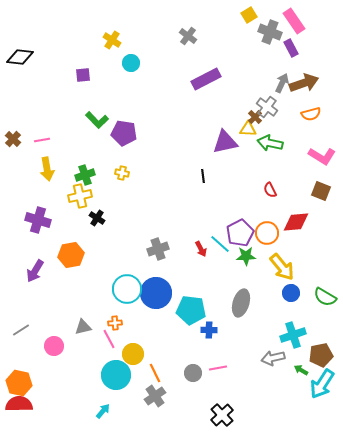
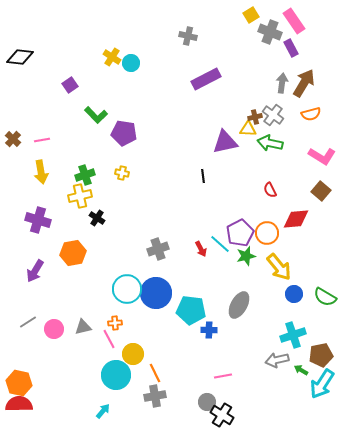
yellow square at (249, 15): moved 2 px right
gray cross at (188, 36): rotated 24 degrees counterclockwise
yellow cross at (112, 40): moved 17 px down
purple square at (83, 75): moved 13 px left, 10 px down; rotated 28 degrees counterclockwise
gray arrow at (282, 83): rotated 18 degrees counterclockwise
brown arrow at (304, 83): rotated 40 degrees counterclockwise
gray cross at (267, 107): moved 6 px right, 8 px down
brown cross at (255, 117): rotated 32 degrees clockwise
green L-shape at (97, 120): moved 1 px left, 5 px up
yellow arrow at (47, 169): moved 6 px left, 3 px down
brown square at (321, 191): rotated 18 degrees clockwise
red diamond at (296, 222): moved 3 px up
orange hexagon at (71, 255): moved 2 px right, 2 px up
green star at (246, 256): rotated 12 degrees counterclockwise
yellow arrow at (282, 267): moved 3 px left
blue circle at (291, 293): moved 3 px right, 1 px down
gray ellipse at (241, 303): moved 2 px left, 2 px down; rotated 12 degrees clockwise
gray line at (21, 330): moved 7 px right, 8 px up
pink circle at (54, 346): moved 17 px up
gray arrow at (273, 358): moved 4 px right, 2 px down
pink line at (218, 368): moved 5 px right, 8 px down
gray circle at (193, 373): moved 14 px right, 29 px down
gray cross at (155, 396): rotated 25 degrees clockwise
black cross at (222, 415): rotated 15 degrees counterclockwise
